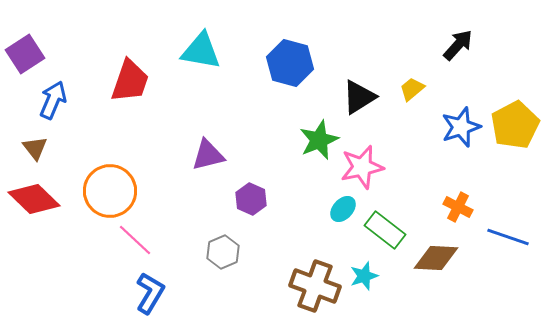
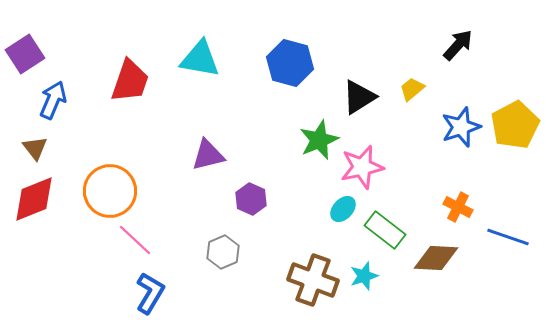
cyan triangle: moved 1 px left, 8 px down
red diamond: rotated 66 degrees counterclockwise
brown cross: moved 2 px left, 6 px up
